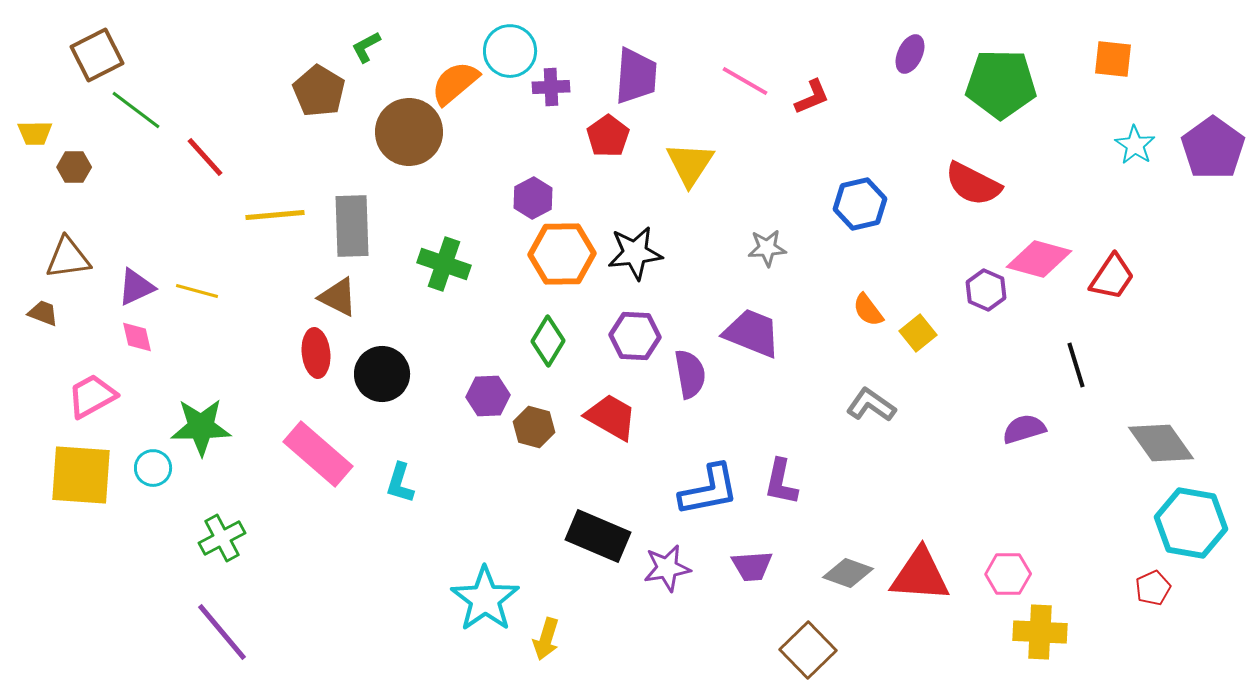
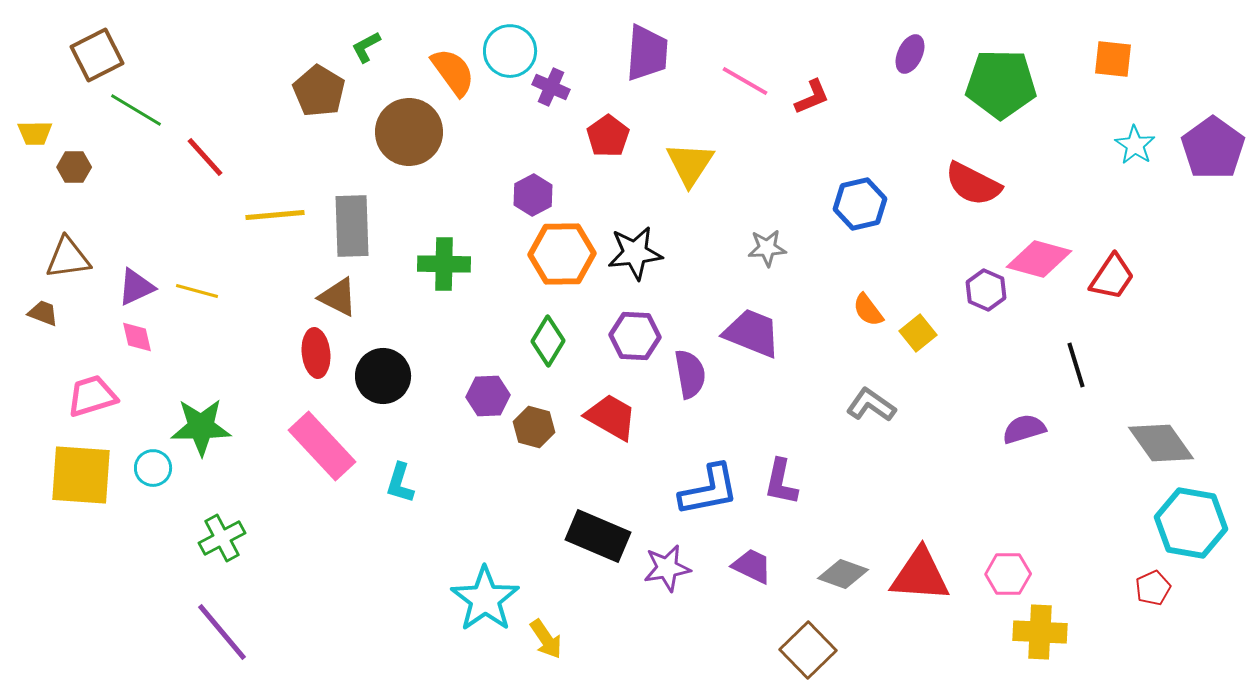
purple trapezoid at (636, 76): moved 11 px right, 23 px up
orange semicircle at (455, 83): moved 2 px left, 11 px up; rotated 94 degrees clockwise
purple cross at (551, 87): rotated 27 degrees clockwise
green line at (136, 110): rotated 6 degrees counterclockwise
purple hexagon at (533, 198): moved 3 px up
green cross at (444, 264): rotated 18 degrees counterclockwise
black circle at (382, 374): moved 1 px right, 2 px down
pink trapezoid at (92, 396): rotated 12 degrees clockwise
pink rectangle at (318, 454): moved 4 px right, 8 px up; rotated 6 degrees clockwise
purple trapezoid at (752, 566): rotated 150 degrees counterclockwise
gray diamond at (848, 573): moved 5 px left, 1 px down
yellow arrow at (546, 639): rotated 51 degrees counterclockwise
